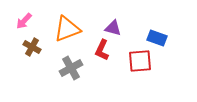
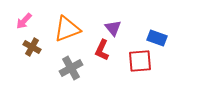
purple triangle: rotated 36 degrees clockwise
